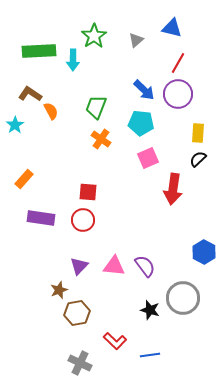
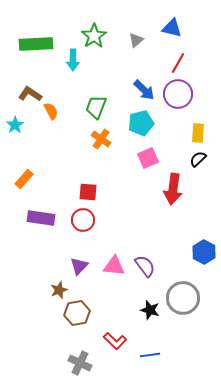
green rectangle: moved 3 px left, 7 px up
cyan pentagon: rotated 20 degrees counterclockwise
